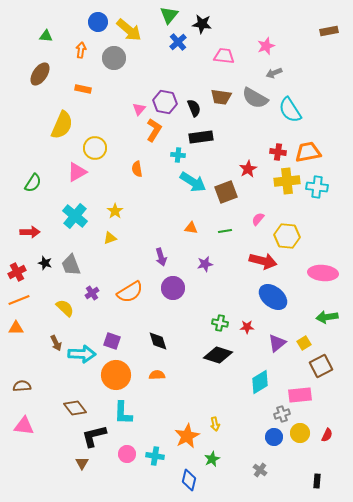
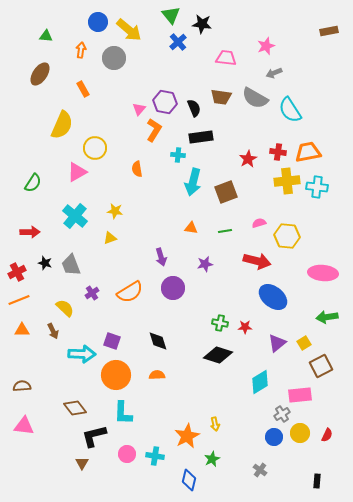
green triangle at (169, 15): moved 2 px right; rotated 18 degrees counterclockwise
pink trapezoid at (224, 56): moved 2 px right, 2 px down
orange rectangle at (83, 89): rotated 49 degrees clockwise
red star at (248, 169): moved 10 px up
cyan arrow at (193, 182): rotated 72 degrees clockwise
yellow star at (115, 211): rotated 28 degrees counterclockwise
pink semicircle at (258, 219): moved 1 px right, 4 px down; rotated 32 degrees clockwise
red arrow at (263, 261): moved 6 px left
red star at (247, 327): moved 2 px left
orange triangle at (16, 328): moved 6 px right, 2 px down
brown arrow at (56, 343): moved 3 px left, 12 px up
gray cross at (282, 414): rotated 14 degrees counterclockwise
